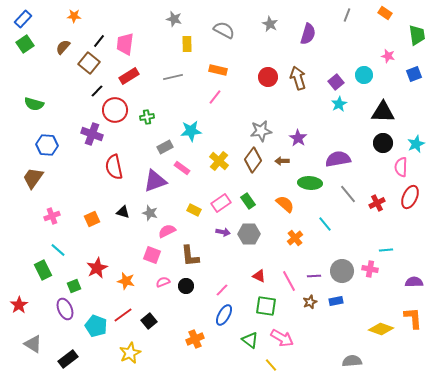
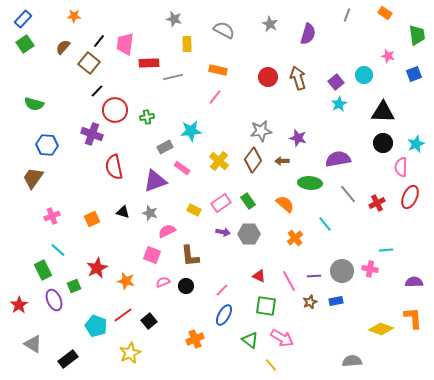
red rectangle at (129, 76): moved 20 px right, 13 px up; rotated 30 degrees clockwise
purple star at (298, 138): rotated 18 degrees counterclockwise
purple ellipse at (65, 309): moved 11 px left, 9 px up
